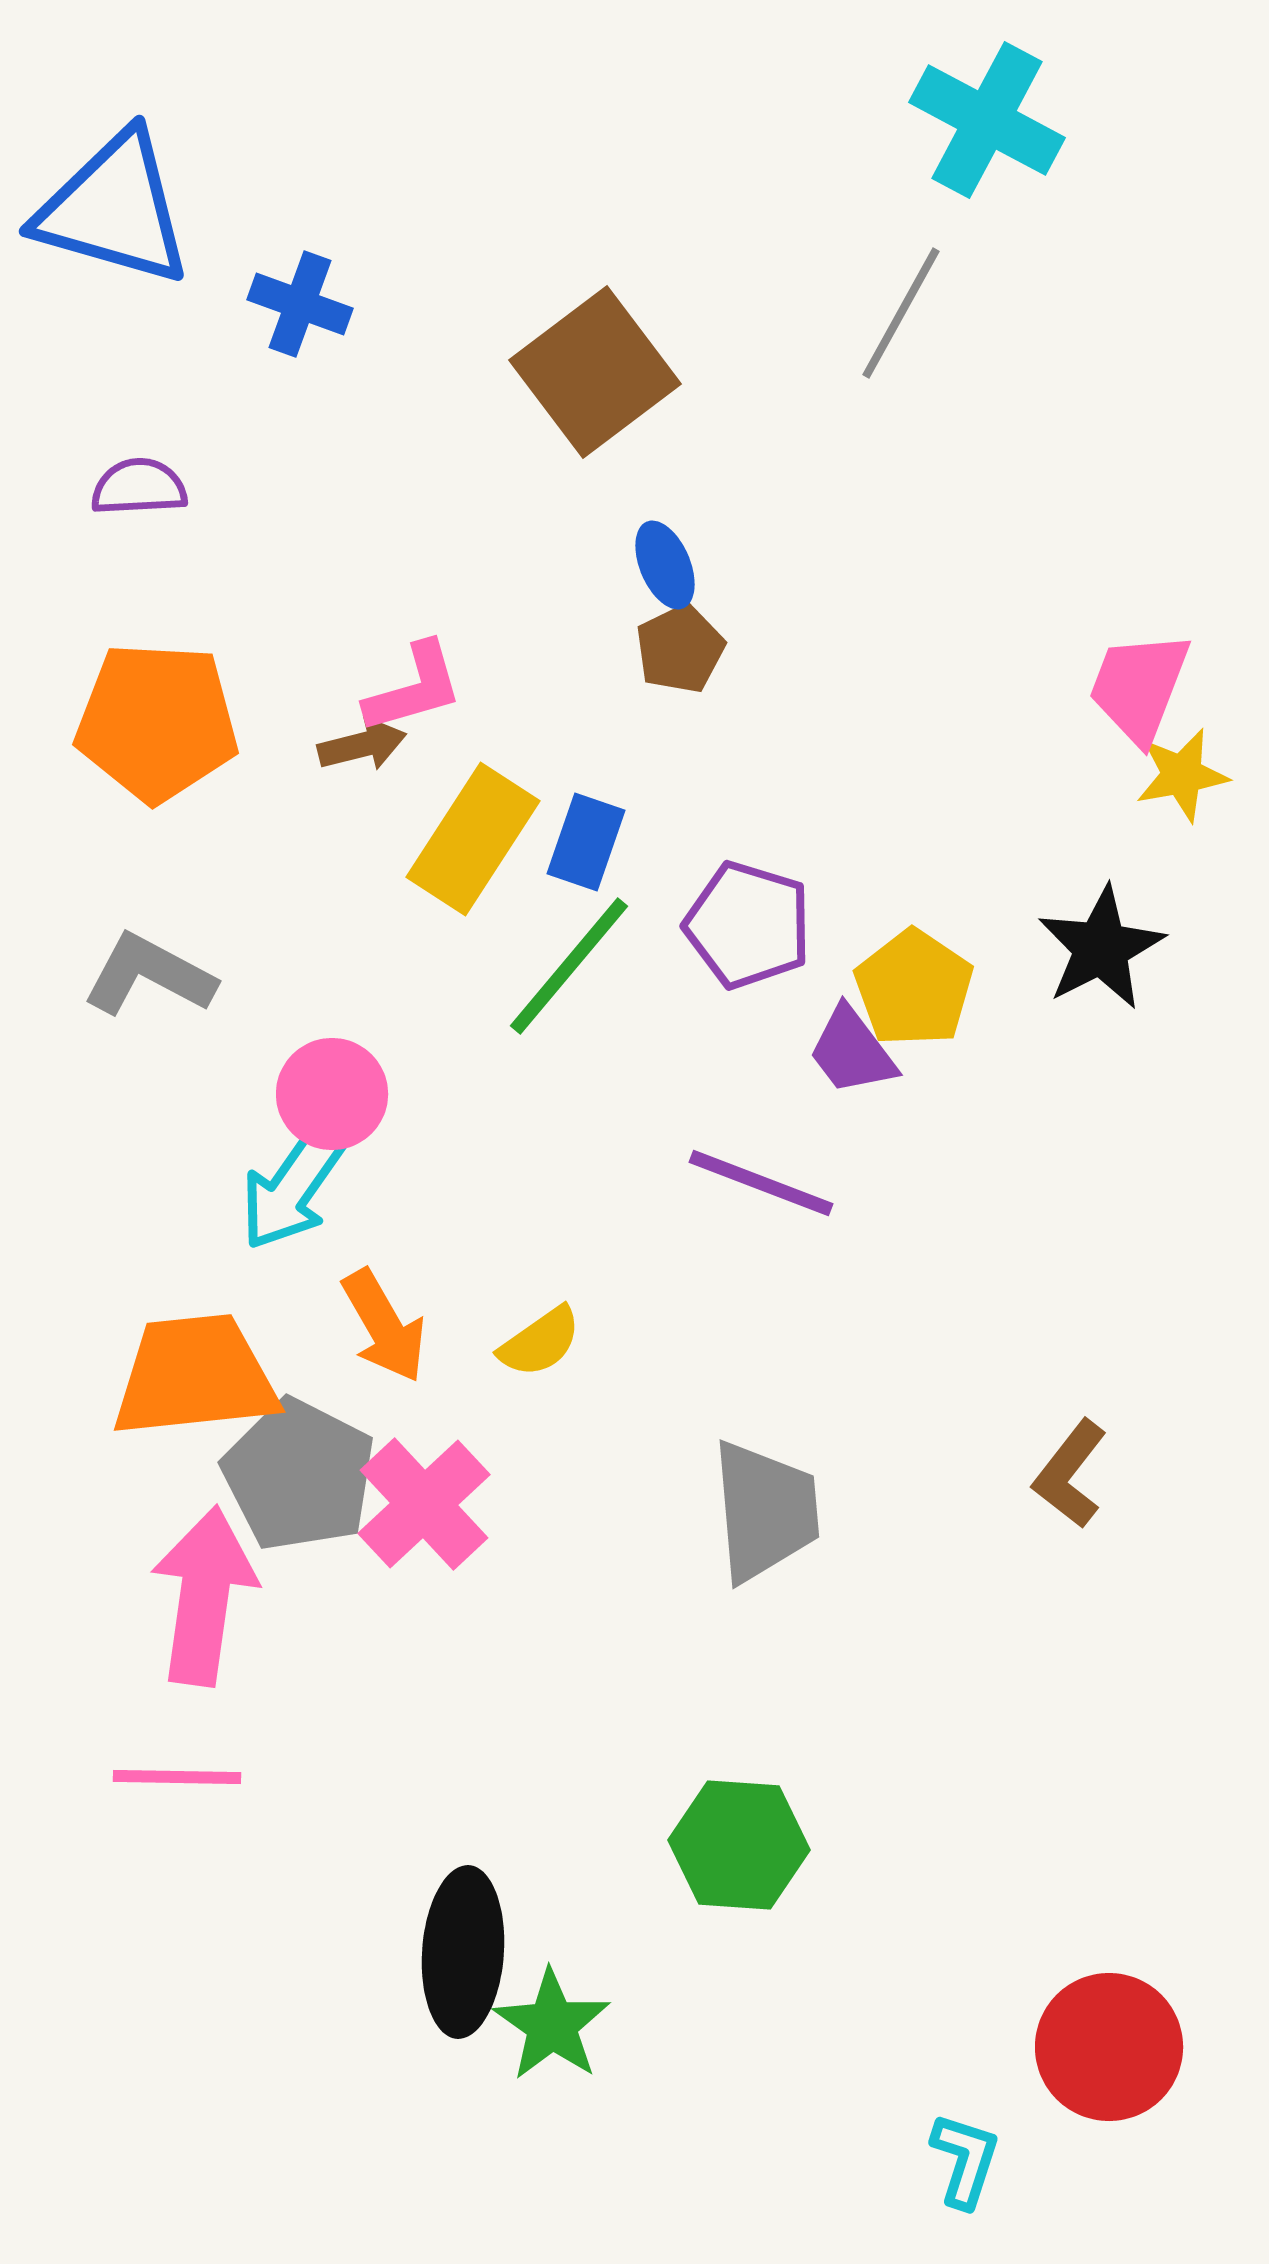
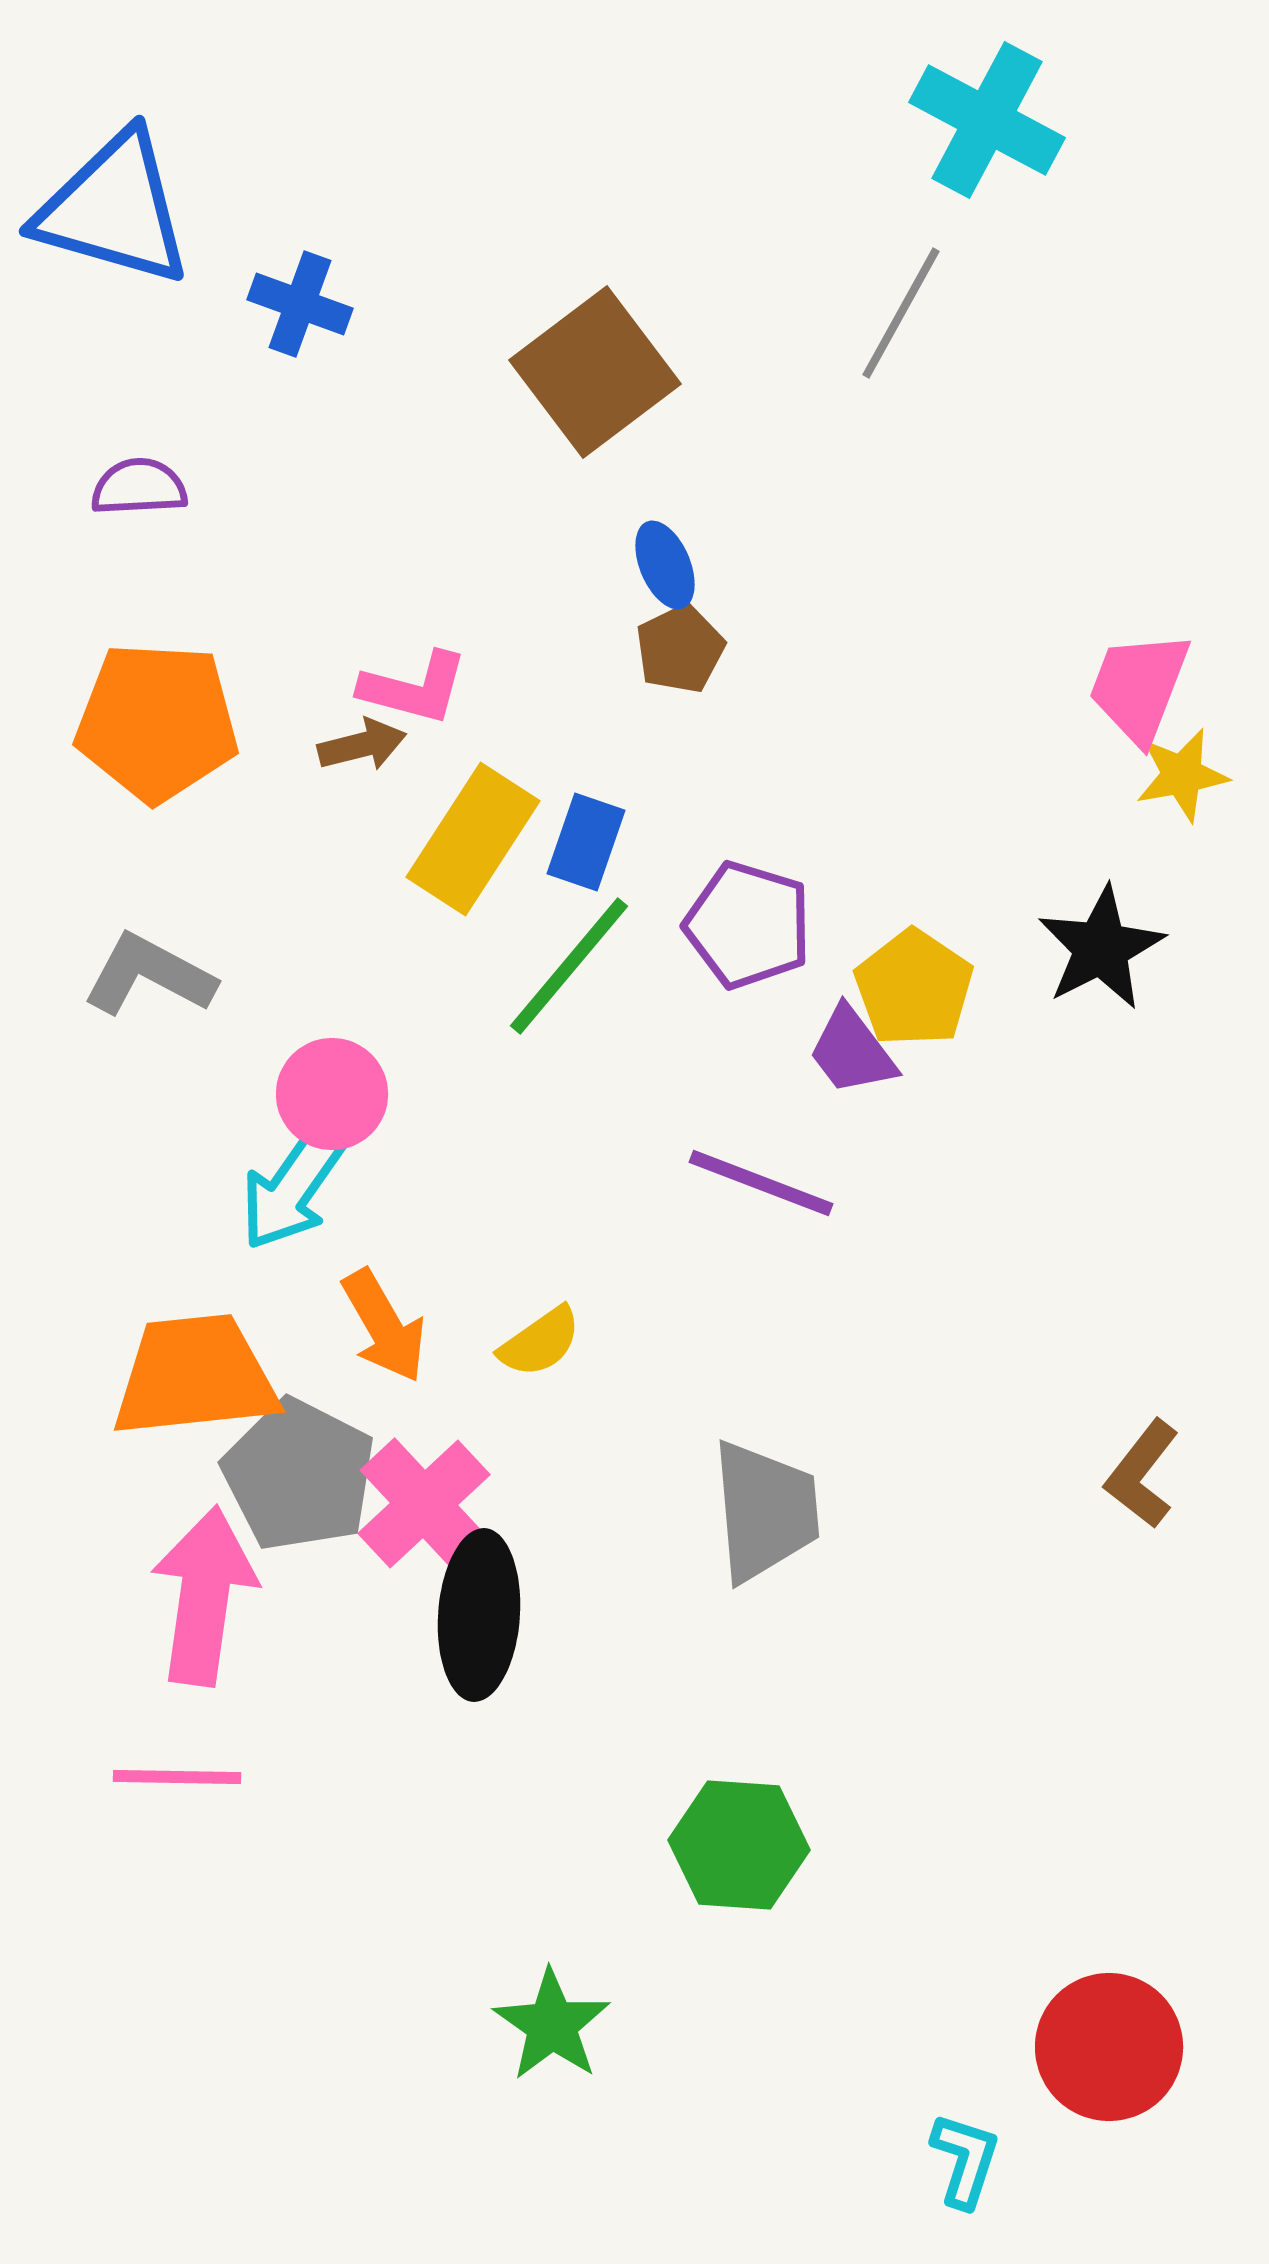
pink L-shape: rotated 31 degrees clockwise
brown L-shape: moved 72 px right
black ellipse: moved 16 px right, 337 px up
